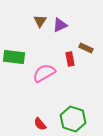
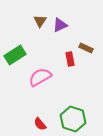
green rectangle: moved 1 px right, 2 px up; rotated 40 degrees counterclockwise
pink semicircle: moved 4 px left, 4 px down
